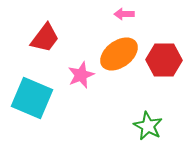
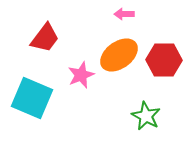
orange ellipse: moved 1 px down
green star: moved 2 px left, 10 px up
